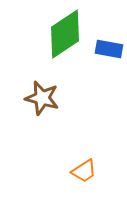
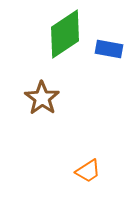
brown star: rotated 20 degrees clockwise
orange trapezoid: moved 4 px right
